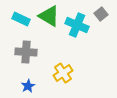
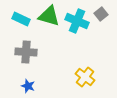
green triangle: rotated 15 degrees counterclockwise
cyan cross: moved 4 px up
yellow cross: moved 22 px right, 4 px down; rotated 18 degrees counterclockwise
blue star: rotated 24 degrees counterclockwise
